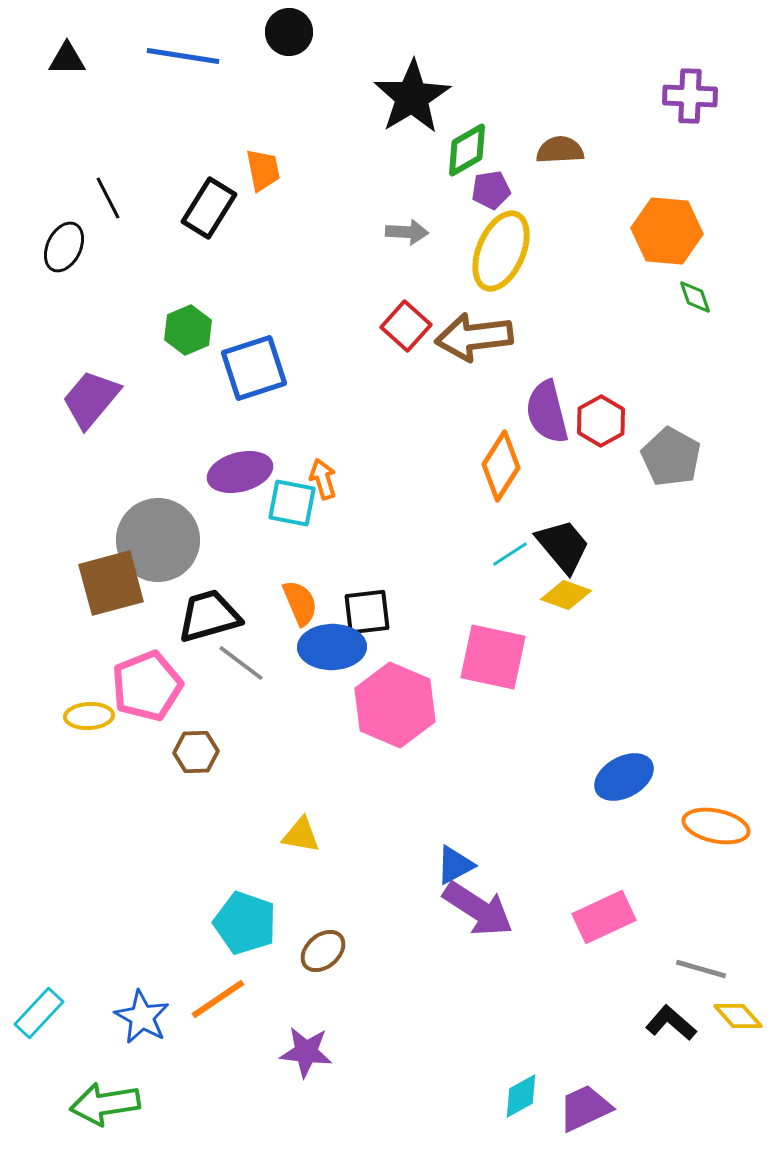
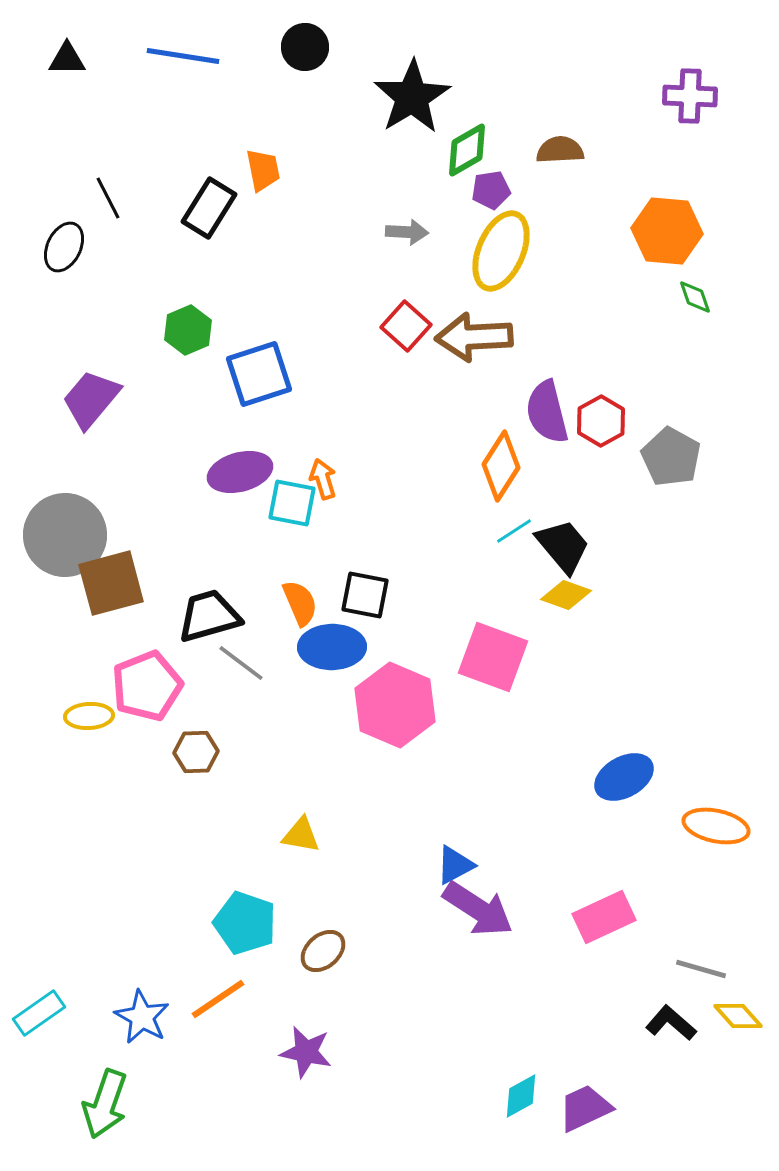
black circle at (289, 32): moved 16 px right, 15 px down
brown arrow at (474, 337): rotated 4 degrees clockwise
blue square at (254, 368): moved 5 px right, 6 px down
gray circle at (158, 540): moved 93 px left, 5 px up
cyan line at (510, 554): moved 4 px right, 23 px up
black square at (367, 612): moved 2 px left, 17 px up; rotated 18 degrees clockwise
pink square at (493, 657): rotated 8 degrees clockwise
cyan rectangle at (39, 1013): rotated 12 degrees clockwise
purple star at (306, 1052): rotated 6 degrees clockwise
green arrow at (105, 1104): rotated 62 degrees counterclockwise
